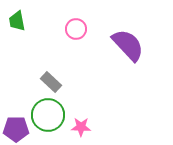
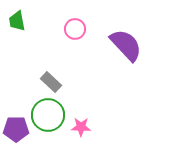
pink circle: moved 1 px left
purple semicircle: moved 2 px left
